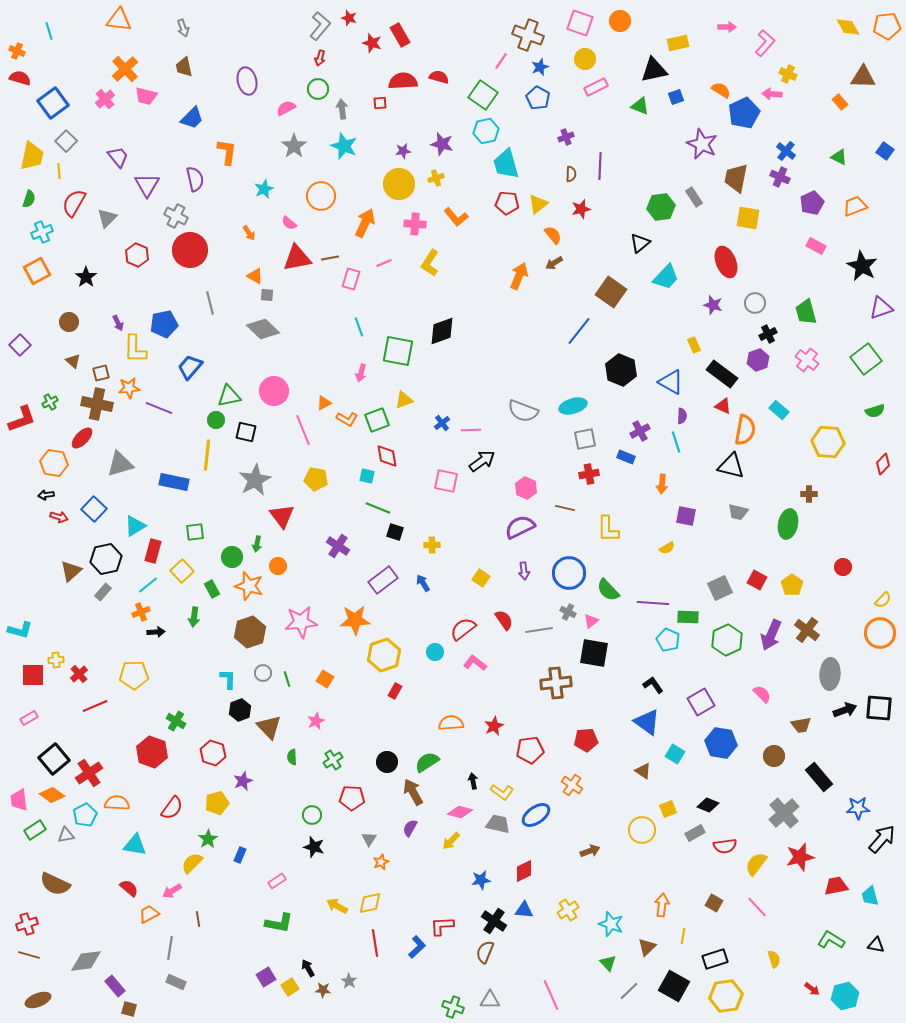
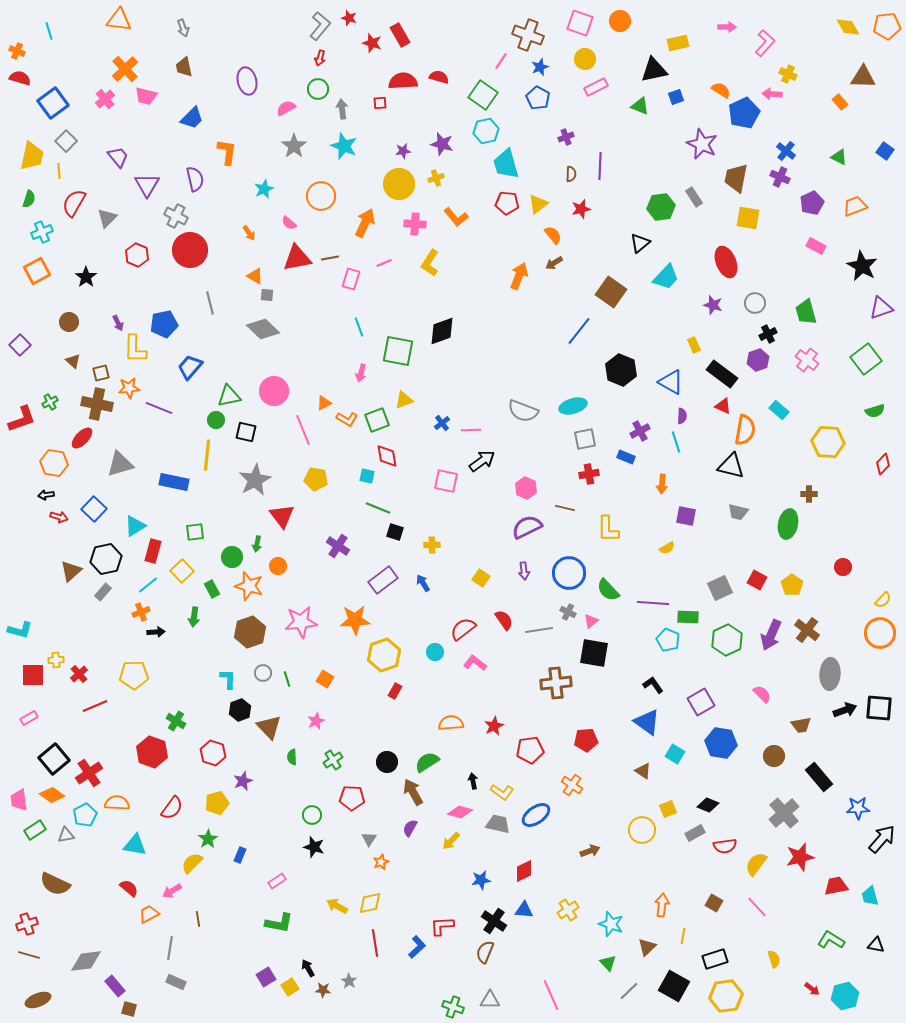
purple semicircle at (520, 527): moved 7 px right
